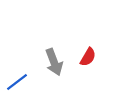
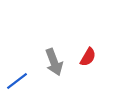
blue line: moved 1 px up
